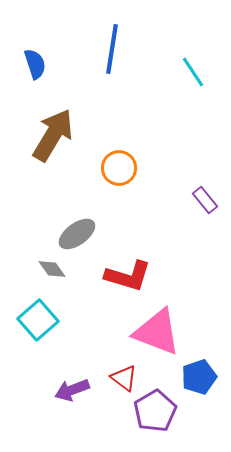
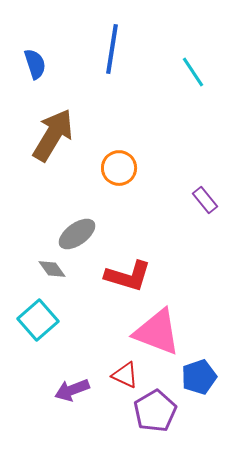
red triangle: moved 1 px right, 3 px up; rotated 12 degrees counterclockwise
